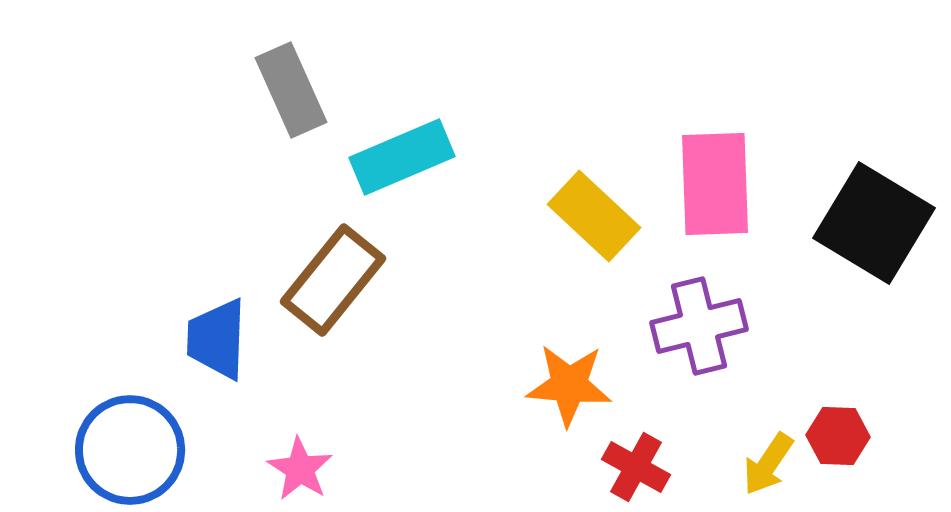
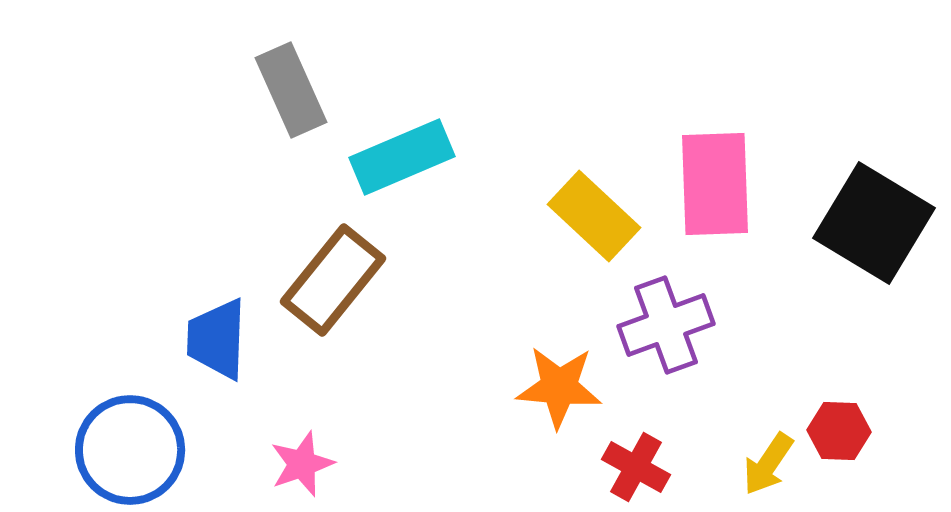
purple cross: moved 33 px left, 1 px up; rotated 6 degrees counterclockwise
orange star: moved 10 px left, 2 px down
red hexagon: moved 1 px right, 5 px up
pink star: moved 2 px right, 5 px up; rotated 20 degrees clockwise
